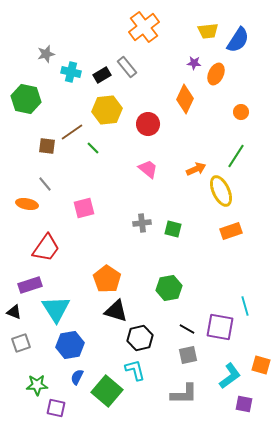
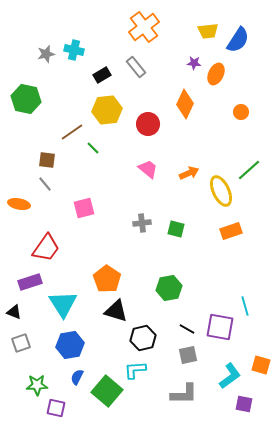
gray rectangle at (127, 67): moved 9 px right
cyan cross at (71, 72): moved 3 px right, 22 px up
orange diamond at (185, 99): moved 5 px down
brown square at (47, 146): moved 14 px down
green line at (236, 156): moved 13 px right, 14 px down; rotated 15 degrees clockwise
orange arrow at (196, 169): moved 7 px left, 4 px down
orange ellipse at (27, 204): moved 8 px left
green square at (173, 229): moved 3 px right
purple rectangle at (30, 285): moved 3 px up
cyan triangle at (56, 309): moved 7 px right, 5 px up
black hexagon at (140, 338): moved 3 px right
cyan L-shape at (135, 370): rotated 80 degrees counterclockwise
